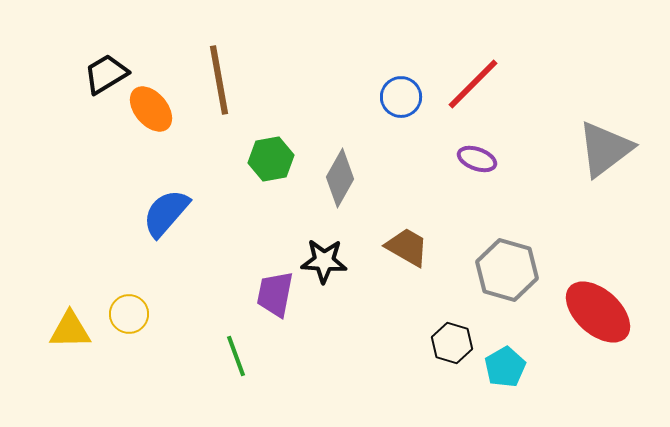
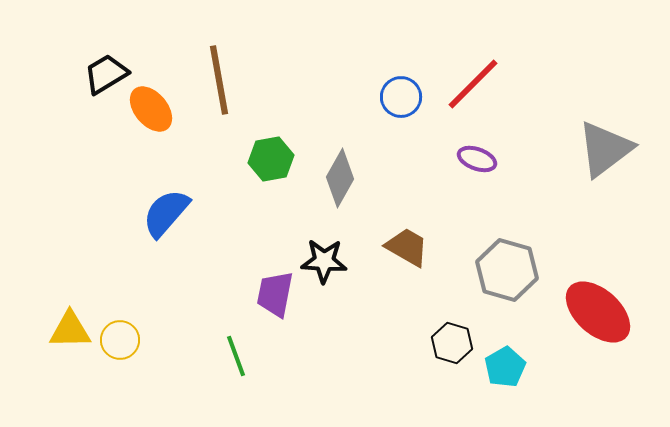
yellow circle: moved 9 px left, 26 px down
